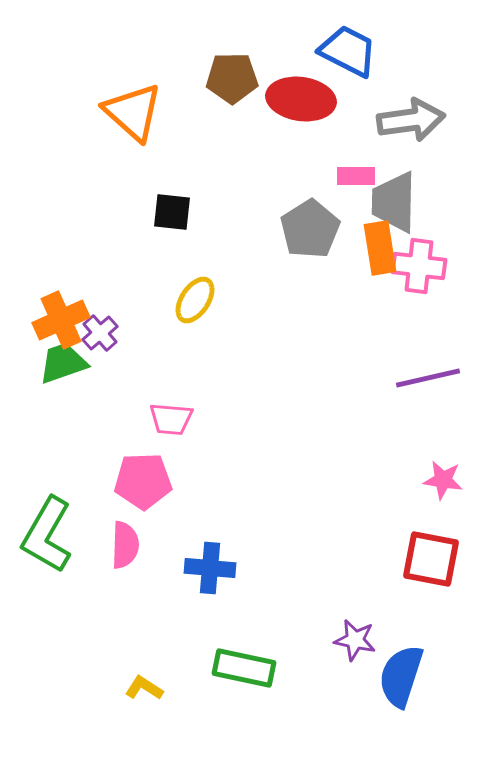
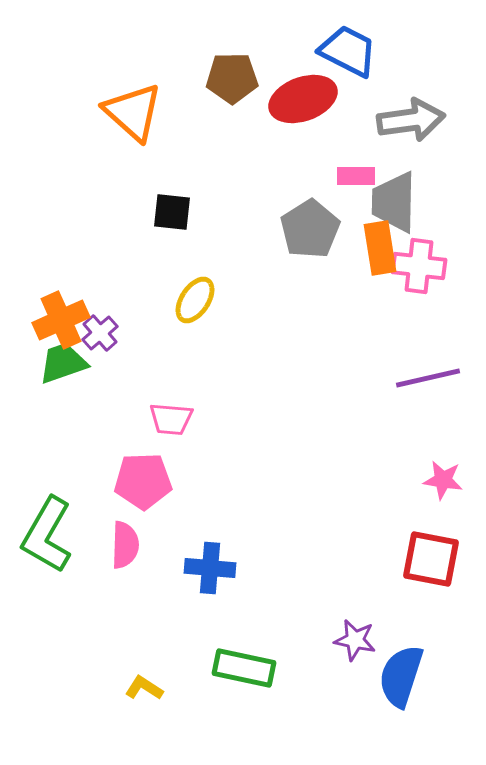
red ellipse: moved 2 px right; rotated 28 degrees counterclockwise
